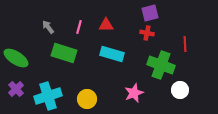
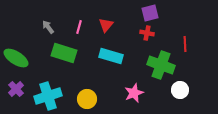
red triangle: rotated 49 degrees counterclockwise
cyan rectangle: moved 1 px left, 2 px down
